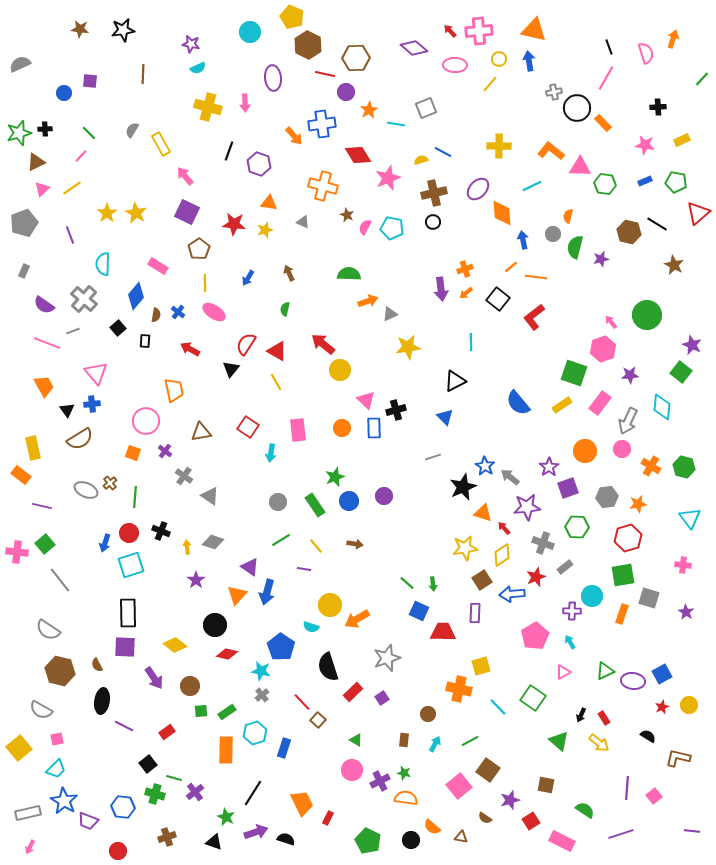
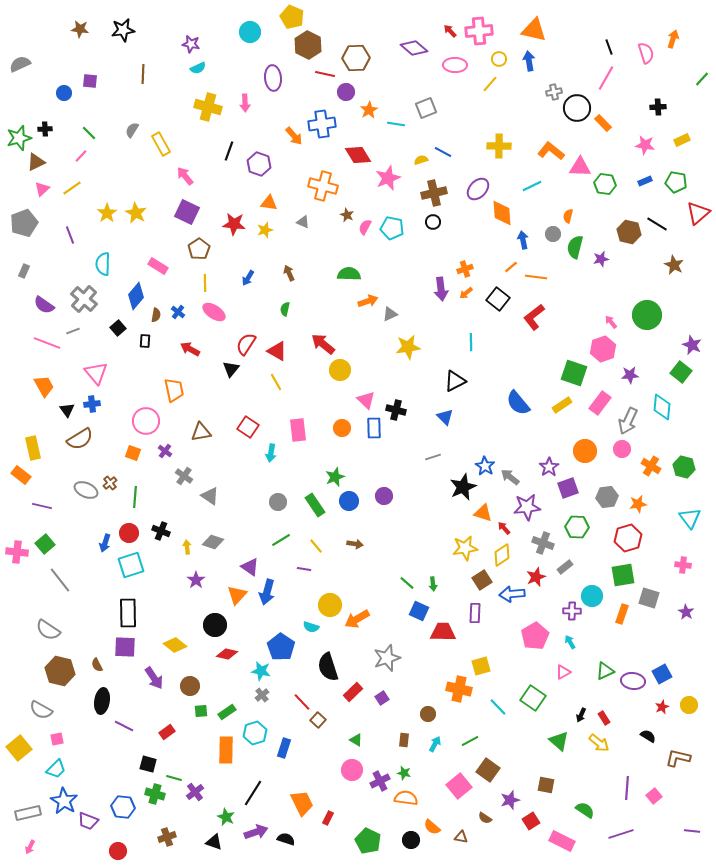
green star at (19, 133): moved 5 px down
black cross at (396, 410): rotated 30 degrees clockwise
black square at (148, 764): rotated 36 degrees counterclockwise
